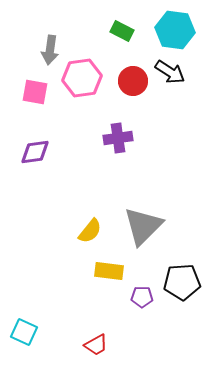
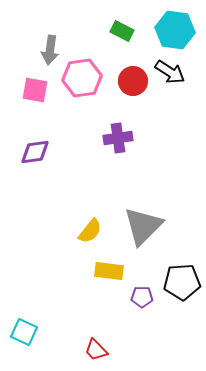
pink square: moved 2 px up
red trapezoid: moved 5 px down; rotated 75 degrees clockwise
